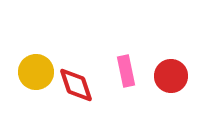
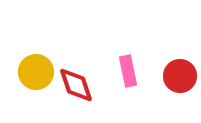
pink rectangle: moved 2 px right
red circle: moved 9 px right
